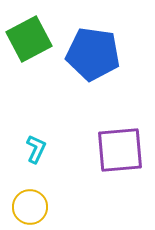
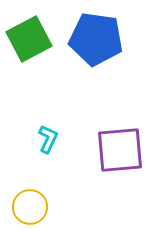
blue pentagon: moved 3 px right, 15 px up
cyan L-shape: moved 12 px right, 10 px up
